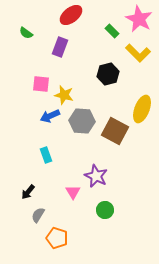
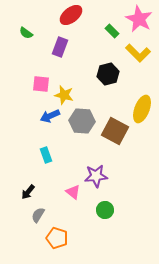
purple star: rotated 30 degrees counterclockwise
pink triangle: rotated 21 degrees counterclockwise
